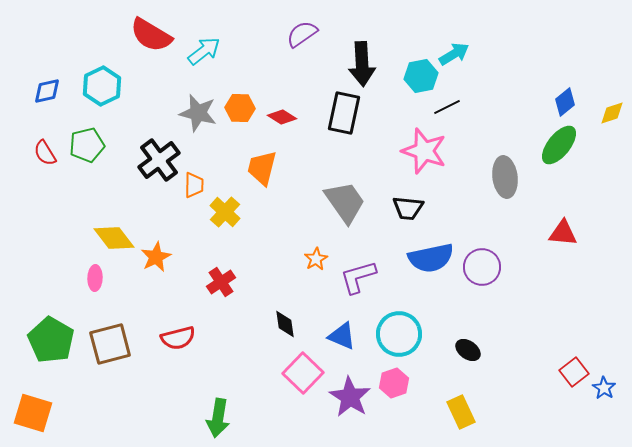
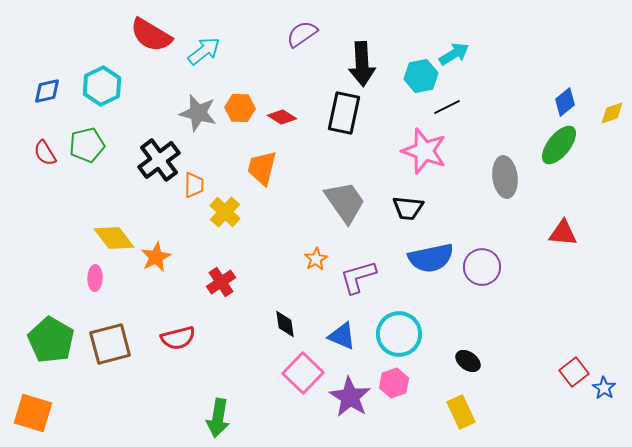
black ellipse at (468, 350): moved 11 px down
